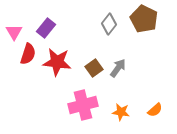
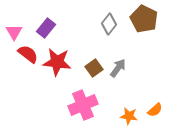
red semicircle: rotated 70 degrees counterclockwise
pink cross: rotated 8 degrees counterclockwise
orange star: moved 8 px right, 4 px down
